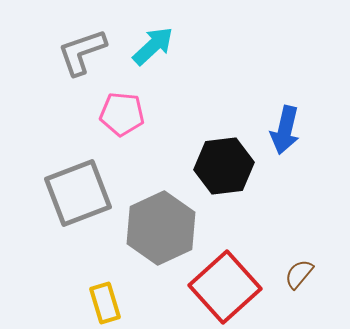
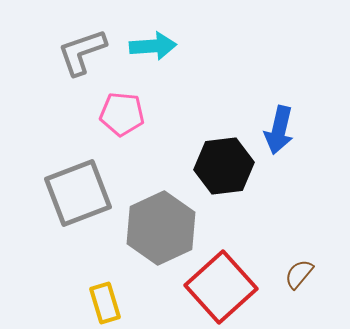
cyan arrow: rotated 39 degrees clockwise
blue arrow: moved 6 px left
red square: moved 4 px left
